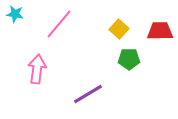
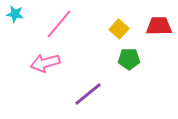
red trapezoid: moved 1 px left, 5 px up
pink arrow: moved 8 px right, 6 px up; rotated 112 degrees counterclockwise
purple line: rotated 8 degrees counterclockwise
